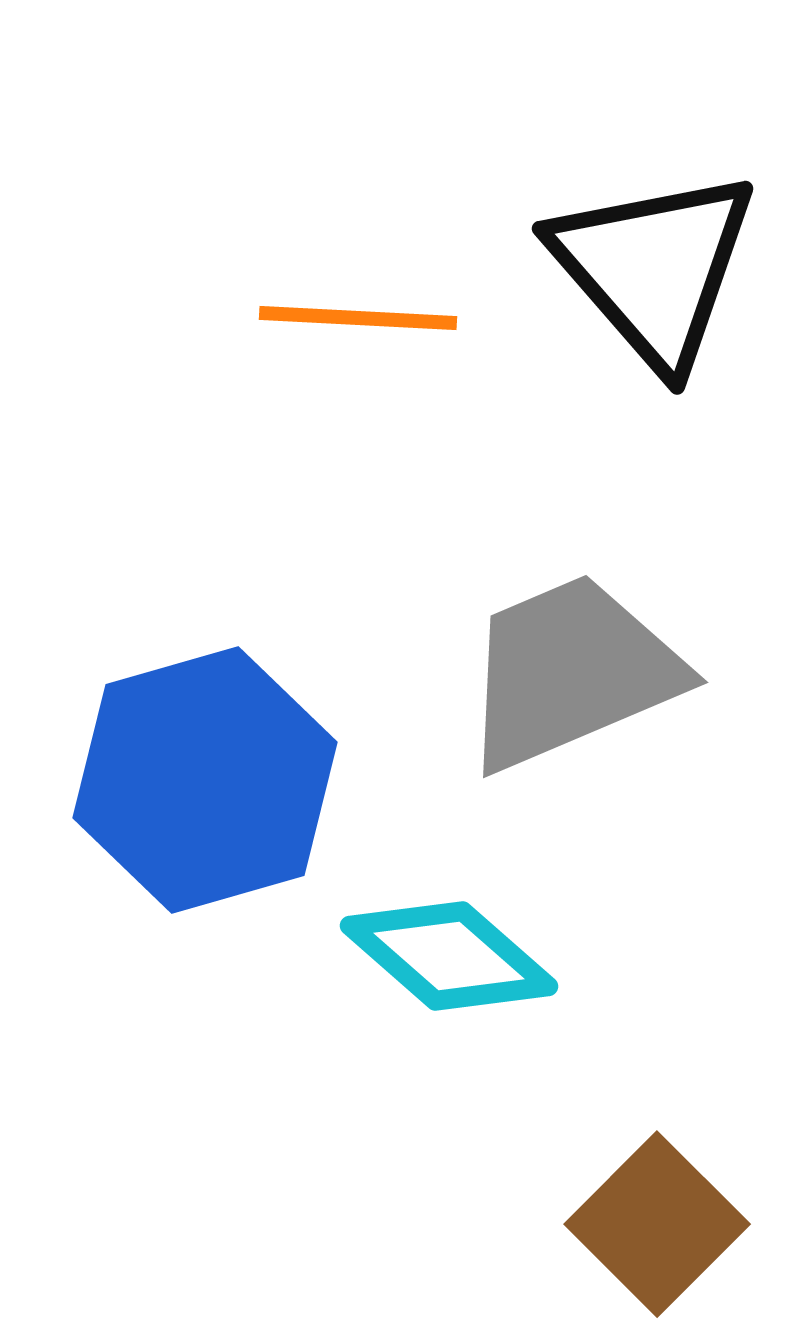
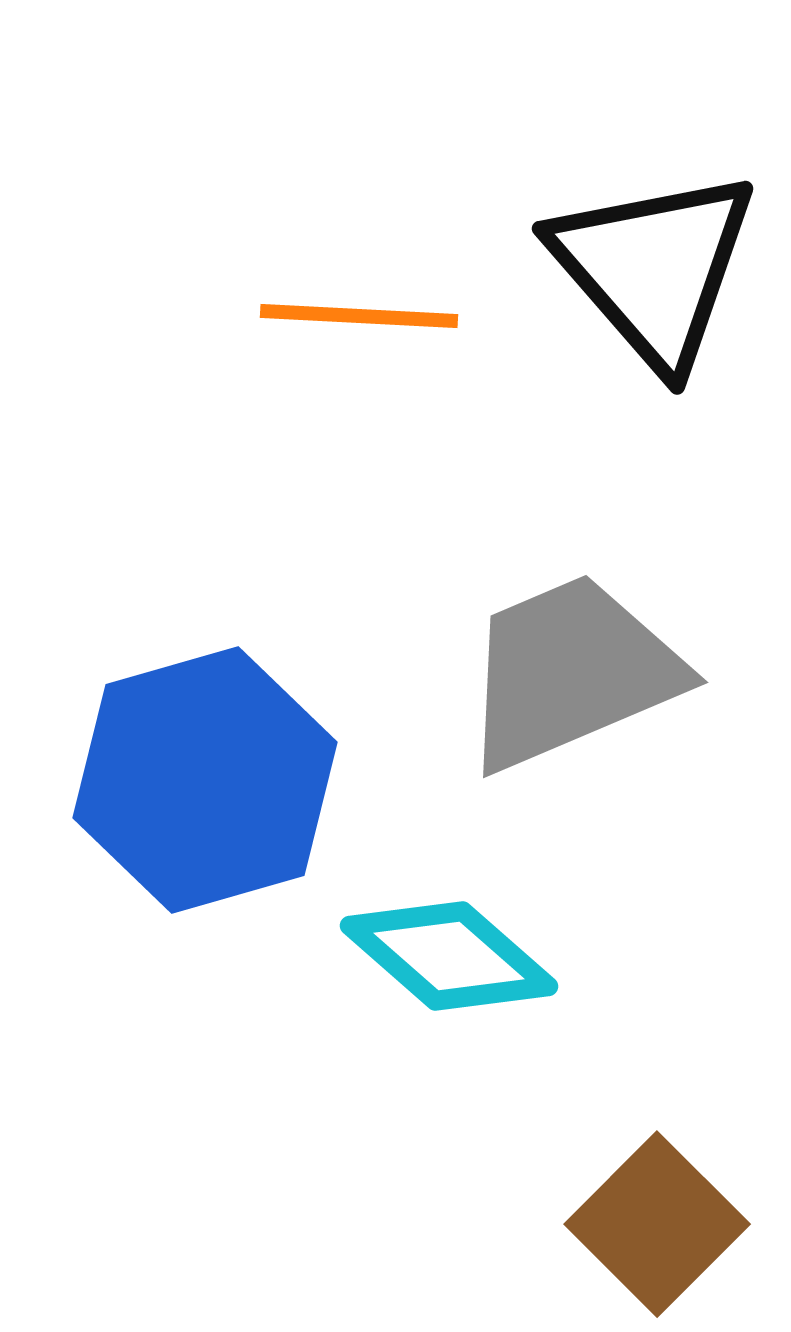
orange line: moved 1 px right, 2 px up
